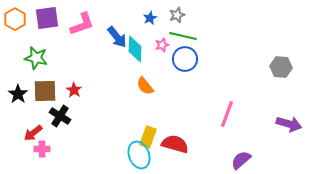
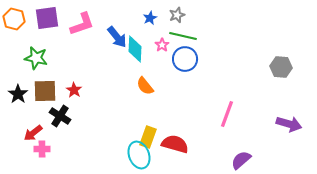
orange hexagon: moved 1 px left; rotated 15 degrees counterclockwise
pink star: rotated 16 degrees counterclockwise
